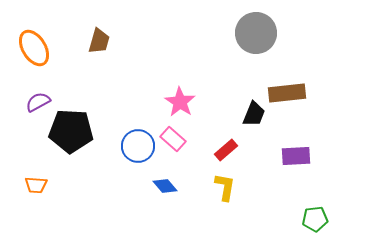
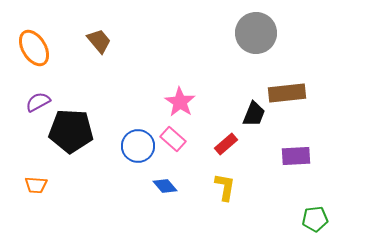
brown trapezoid: rotated 56 degrees counterclockwise
red rectangle: moved 6 px up
